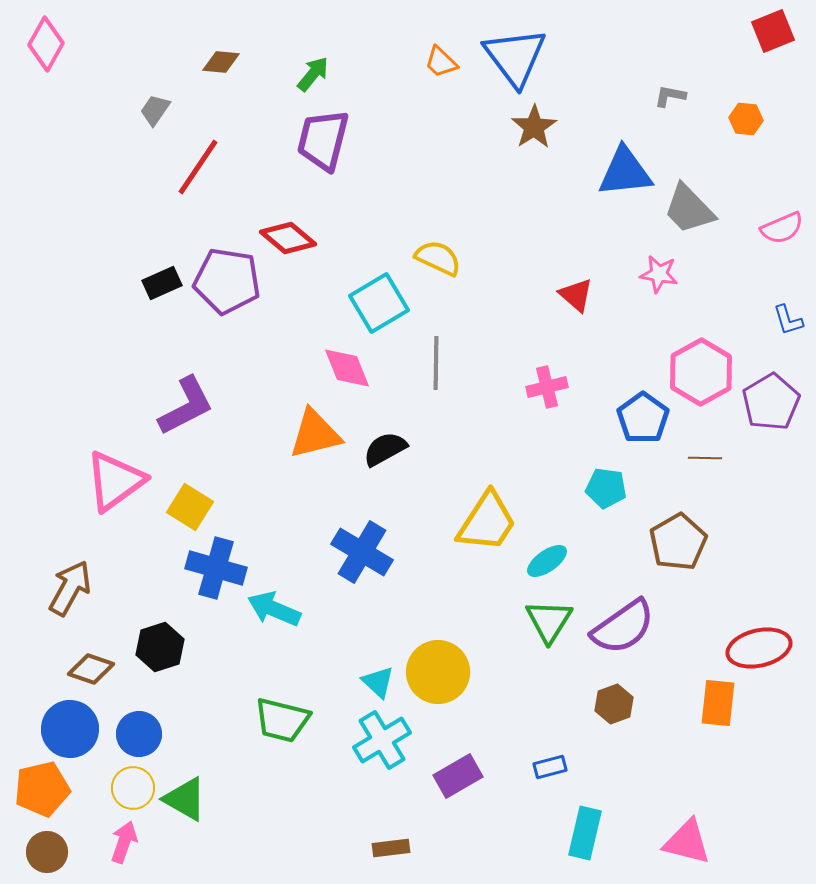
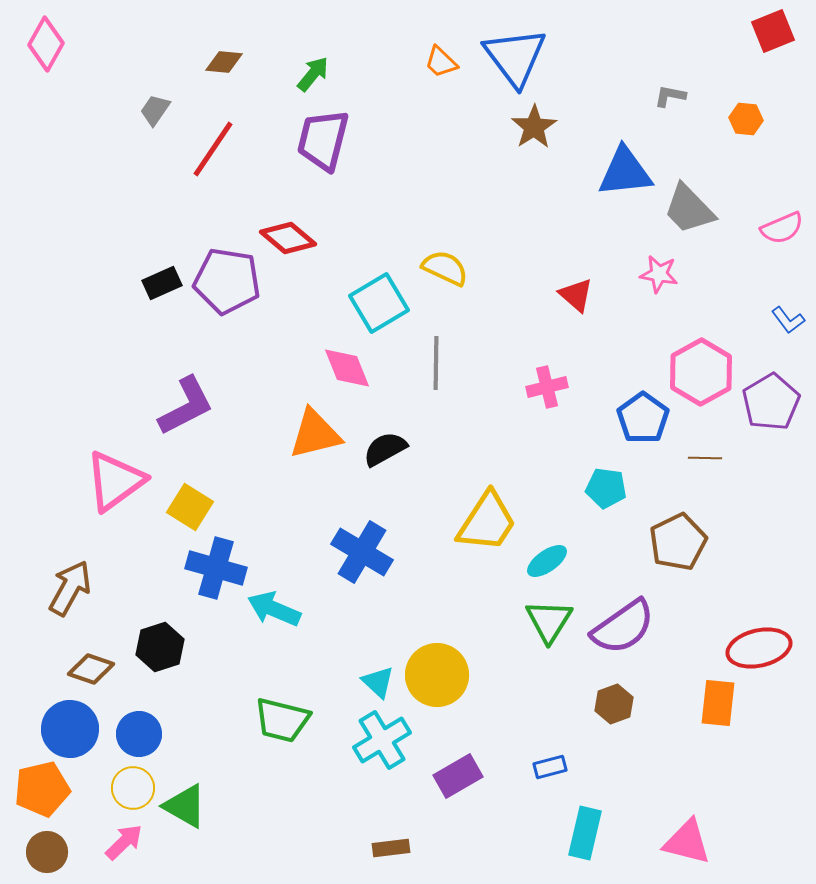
brown diamond at (221, 62): moved 3 px right
red line at (198, 167): moved 15 px right, 18 px up
yellow semicircle at (438, 258): moved 7 px right, 10 px down
blue L-shape at (788, 320): rotated 20 degrees counterclockwise
brown pentagon at (678, 542): rotated 4 degrees clockwise
yellow circle at (438, 672): moved 1 px left, 3 px down
green triangle at (185, 799): moved 7 px down
pink arrow at (124, 842): rotated 27 degrees clockwise
